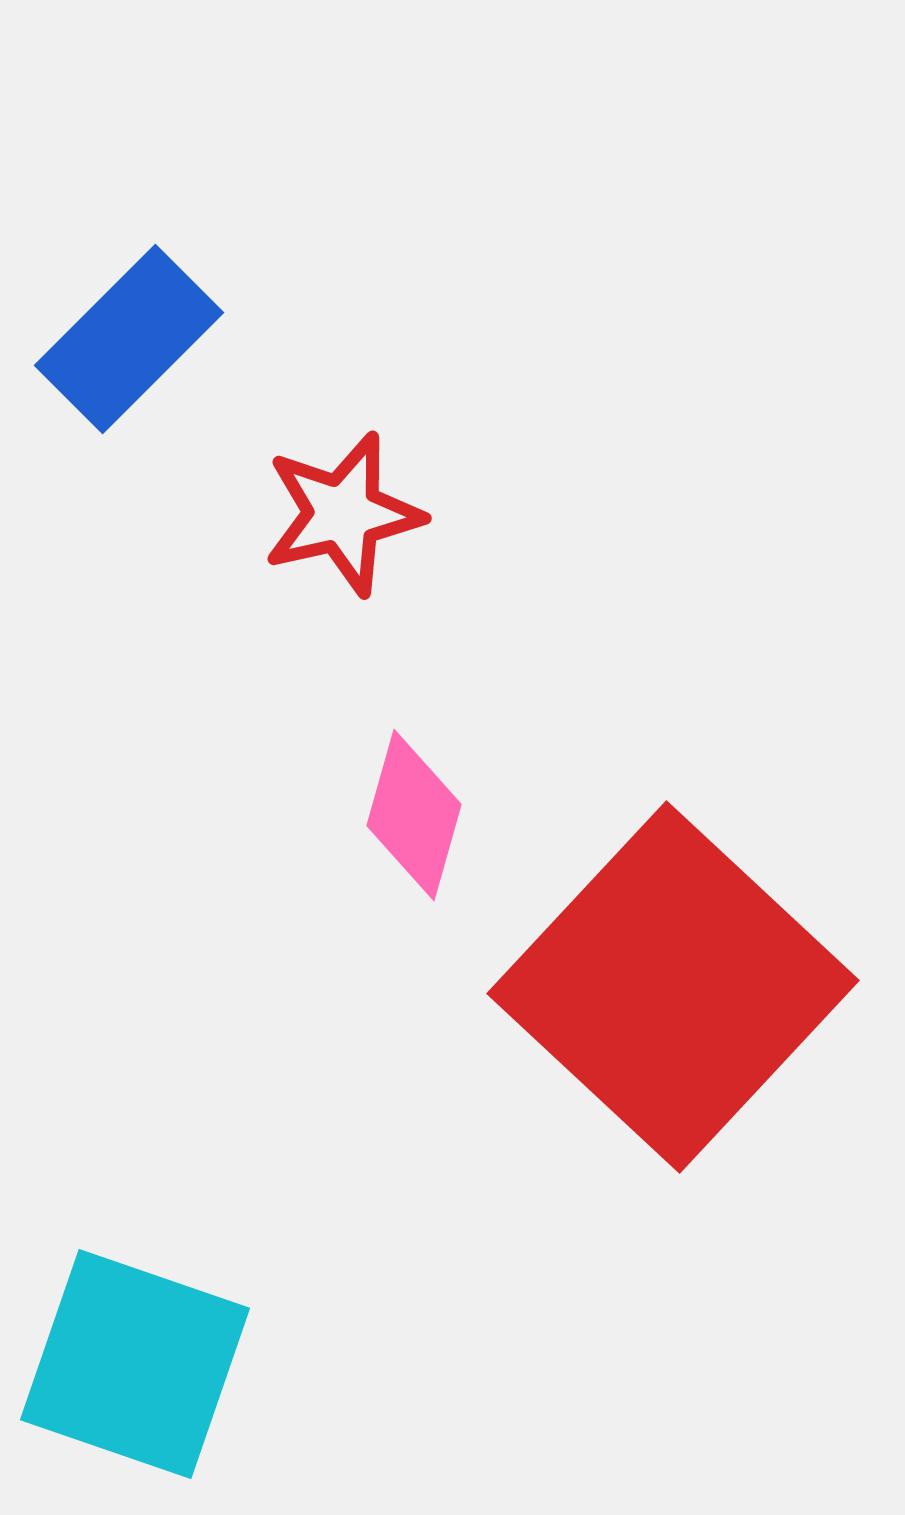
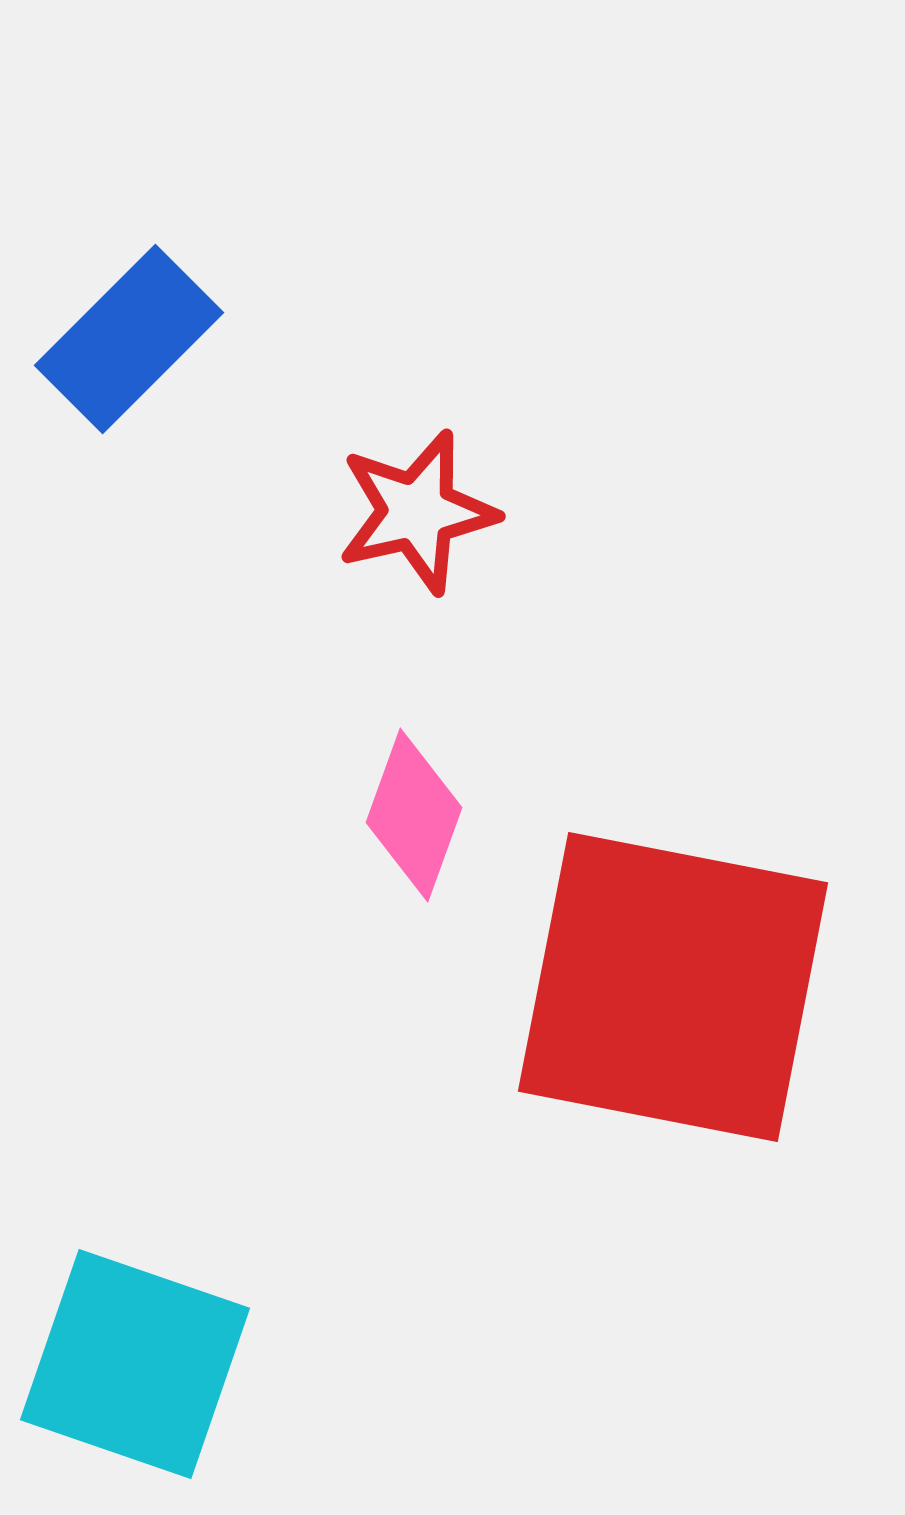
red star: moved 74 px right, 2 px up
pink diamond: rotated 4 degrees clockwise
red square: rotated 32 degrees counterclockwise
